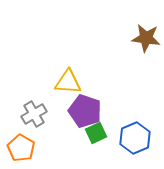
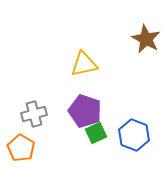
brown star: moved 1 px down; rotated 20 degrees clockwise
yellow triangle: moved 16 px right, 18 px up; rotated 16 degrees counterclockwise
gray cross: rotated 15 degrees clockwise
blue hexagon: moved 1 px left, 3 px up; rotated 16 degrees counterclockwise
